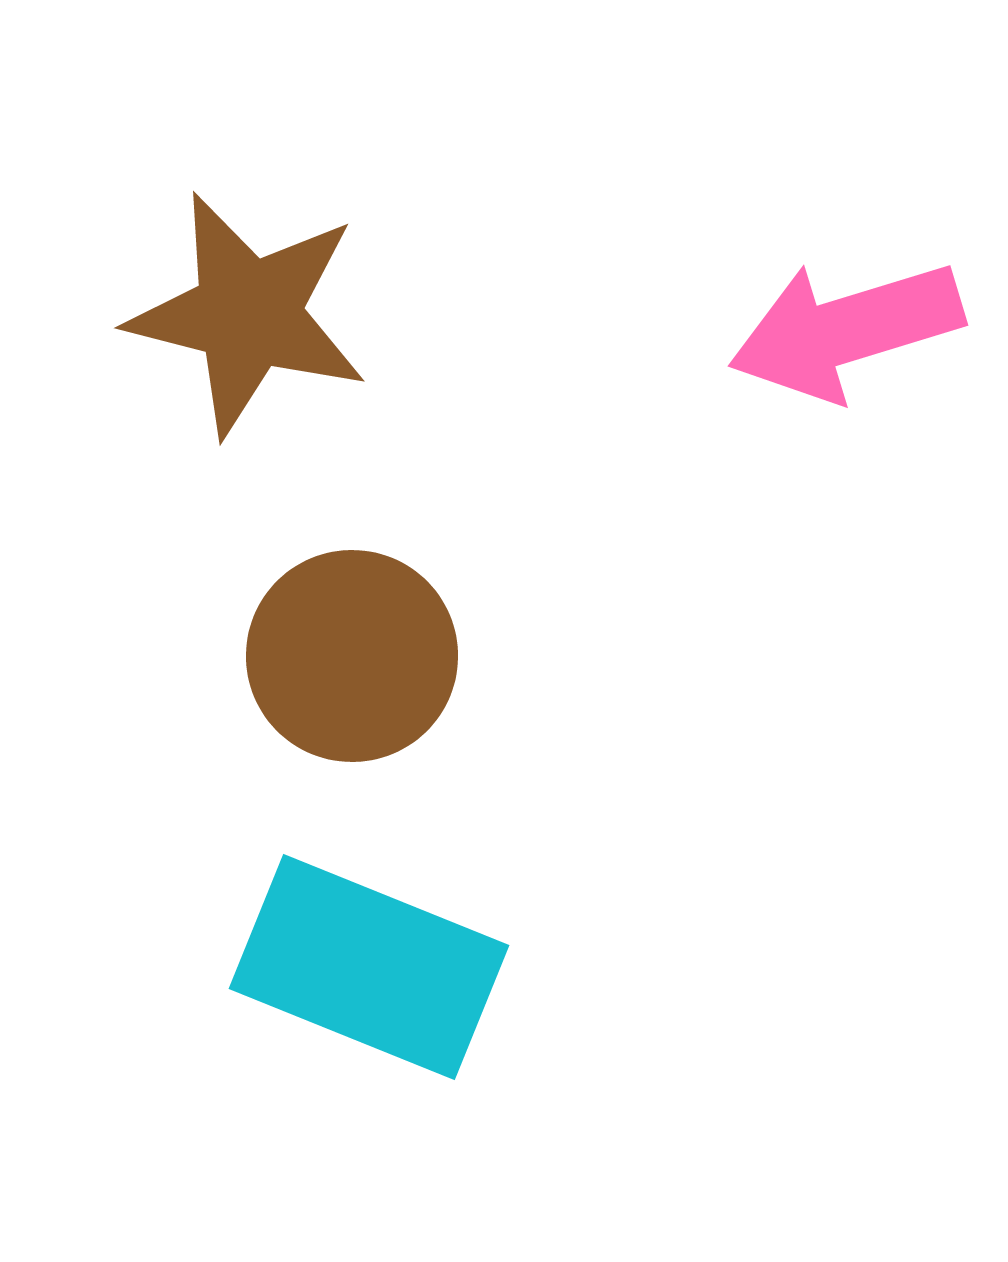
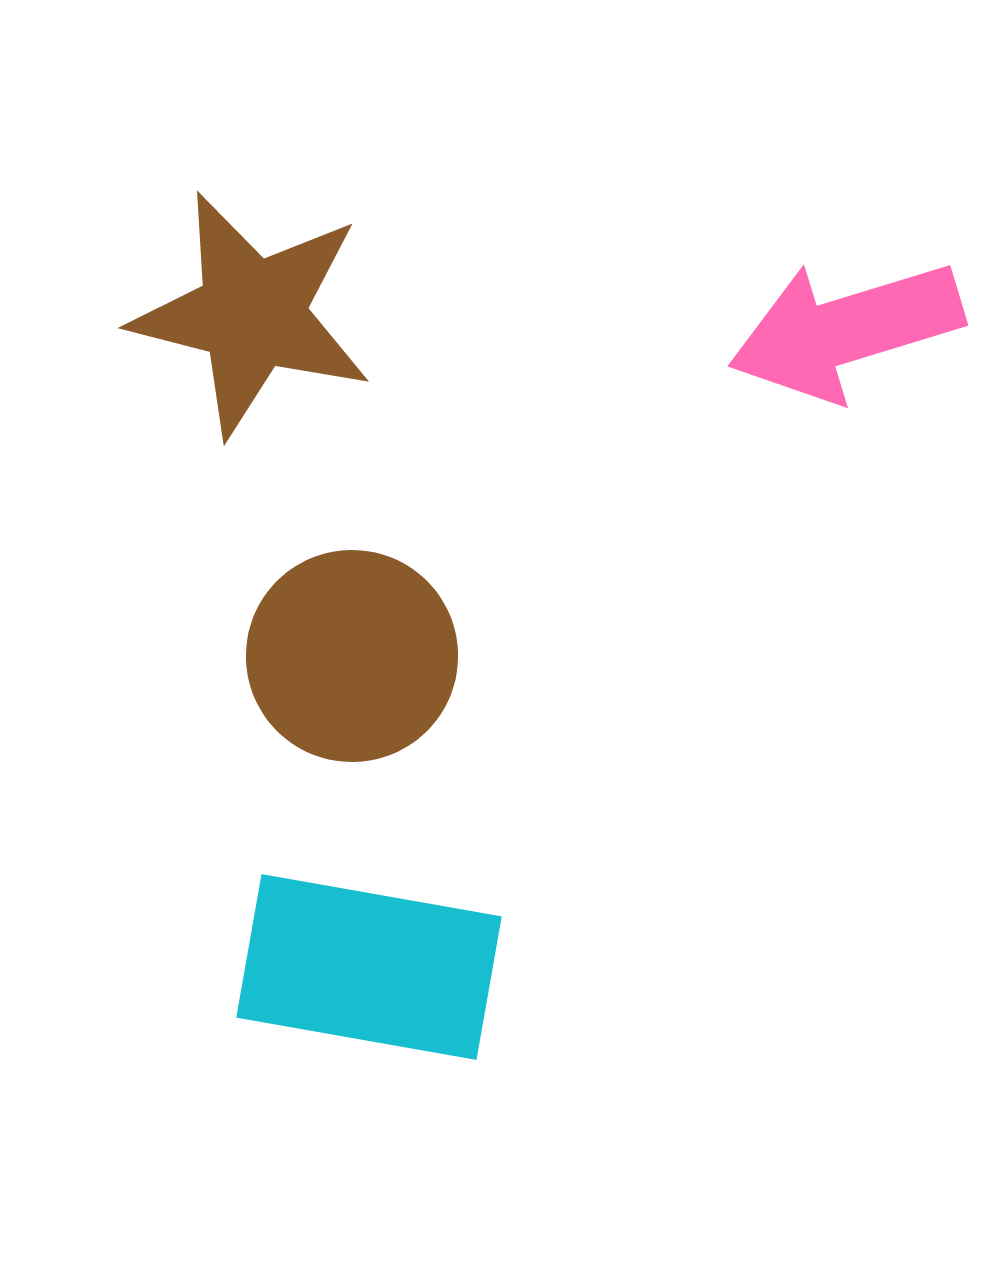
brown star: moved 4 px right
cyan rectangle: rotated 12 degrees counterclockwise
